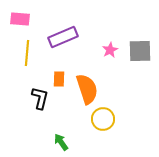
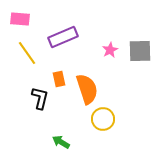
yellow line: rotated 40 degrees counterclockwise
orange rectangle: rotated 14 degrees counterclockwise
green arrow: rotated 24 degrees counterclockwise
